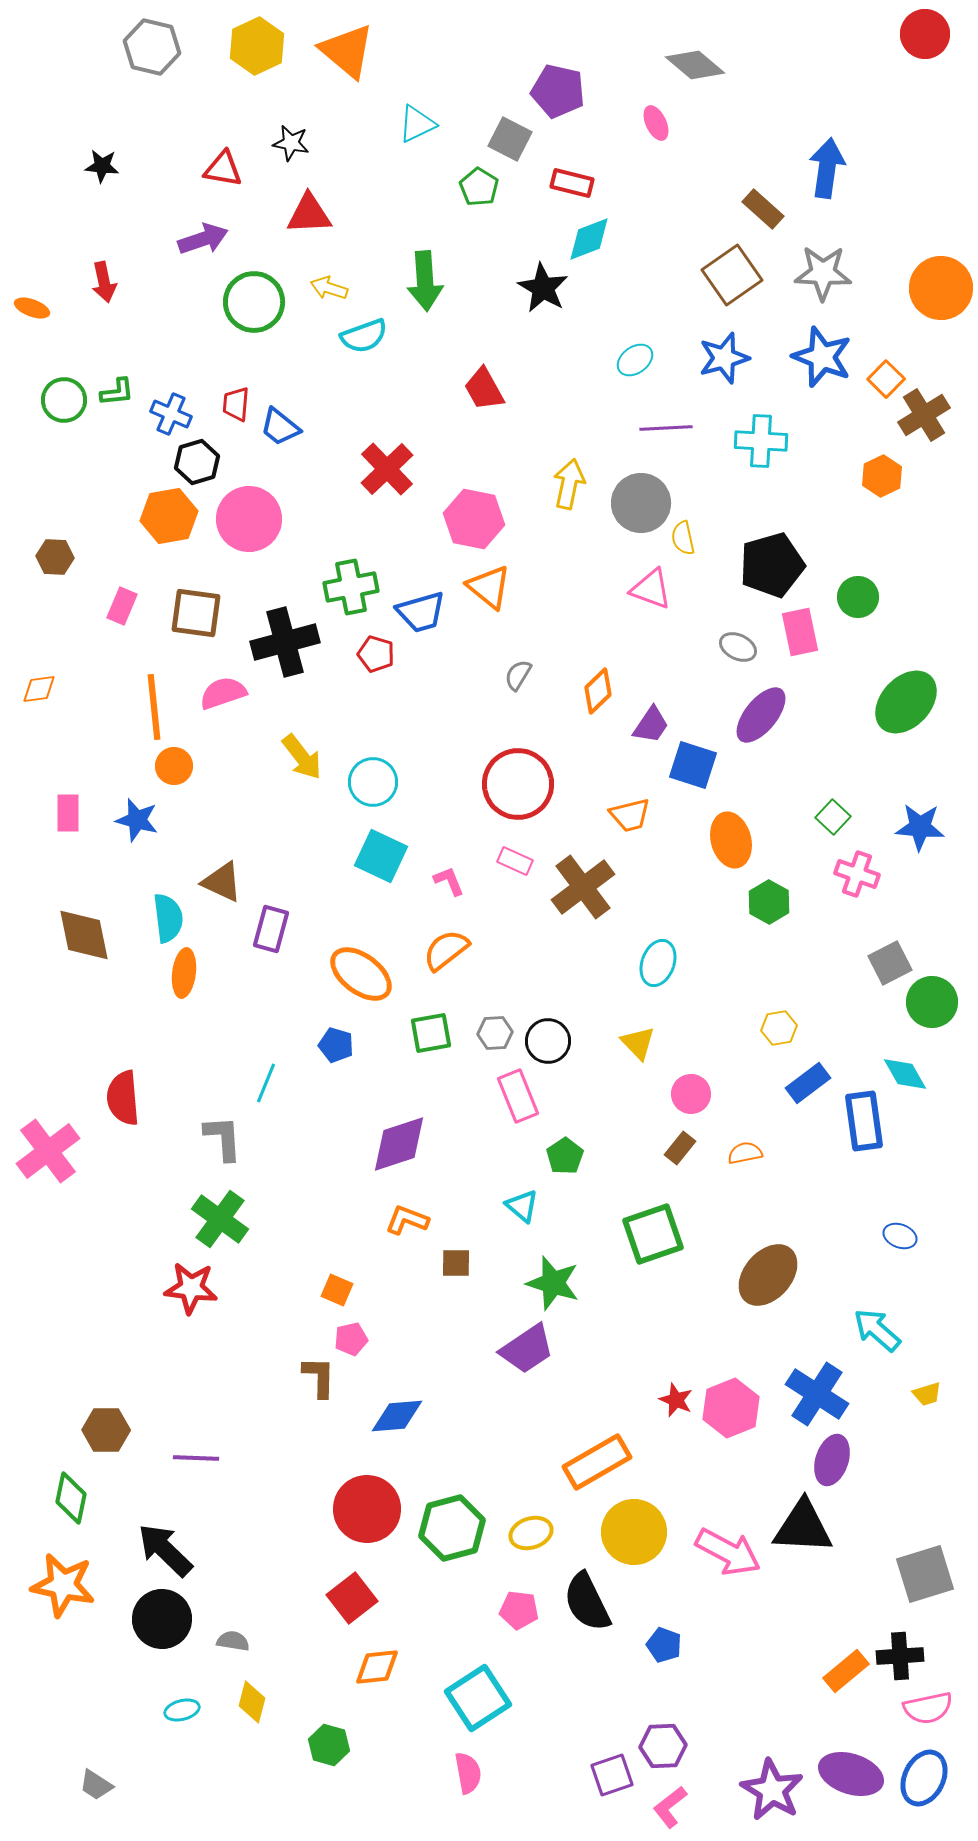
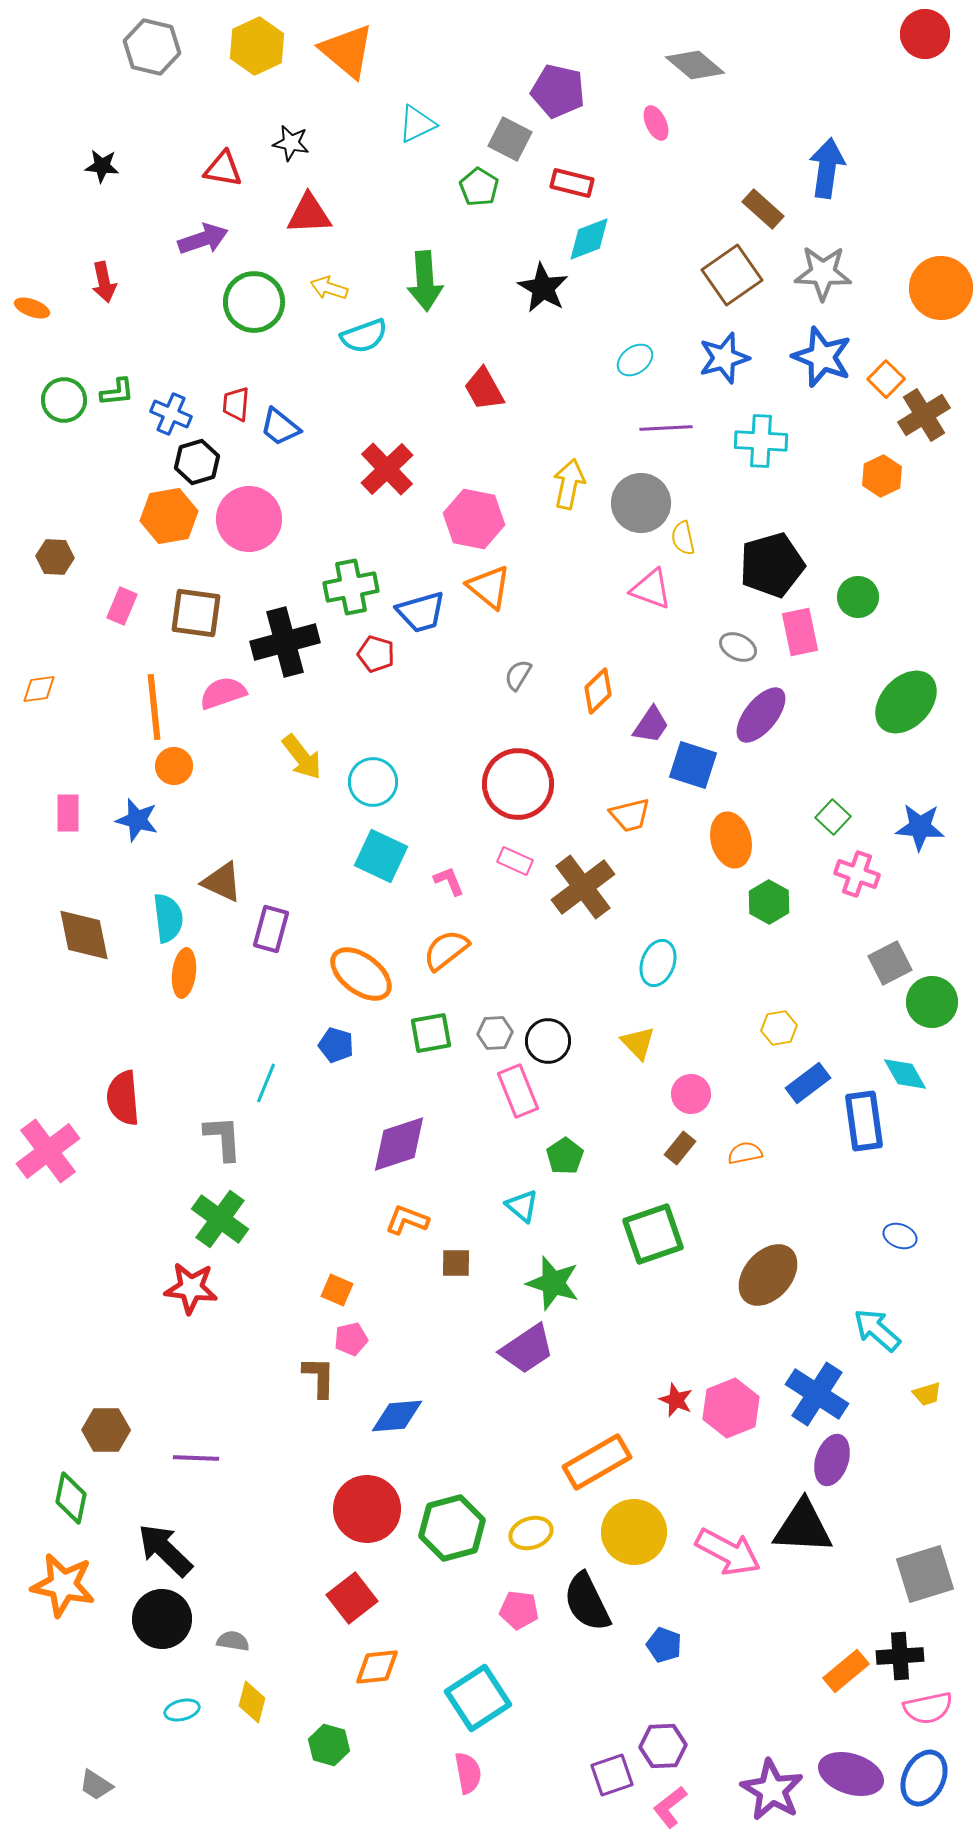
pink rectangle at (518, 1096): moved 5 px up
